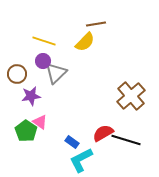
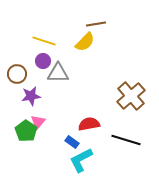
gray triangle: moved 2 px right; rotated 45 degrees clockwise
pink triangle: moved 2 px left; rotated 35 degrees clockwise
red semicircle: moved 14 px left, 9 px up; rotated 20 degrees clockwise
